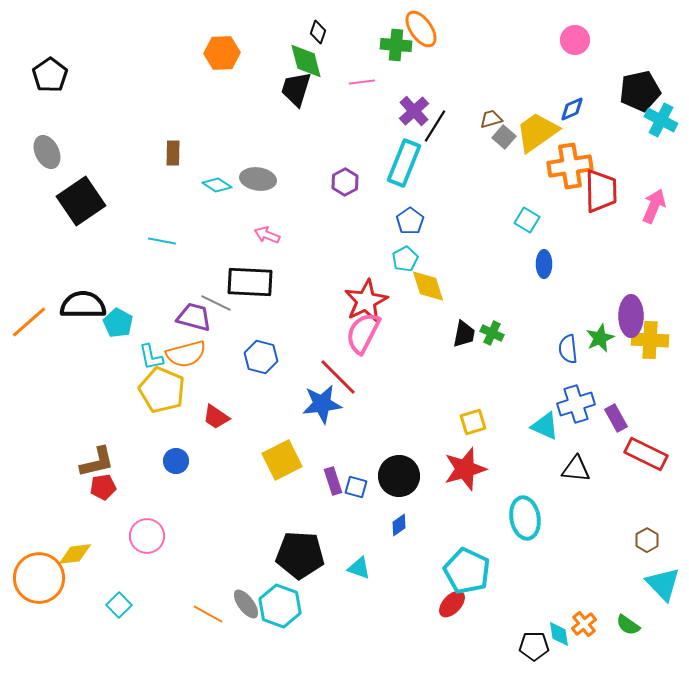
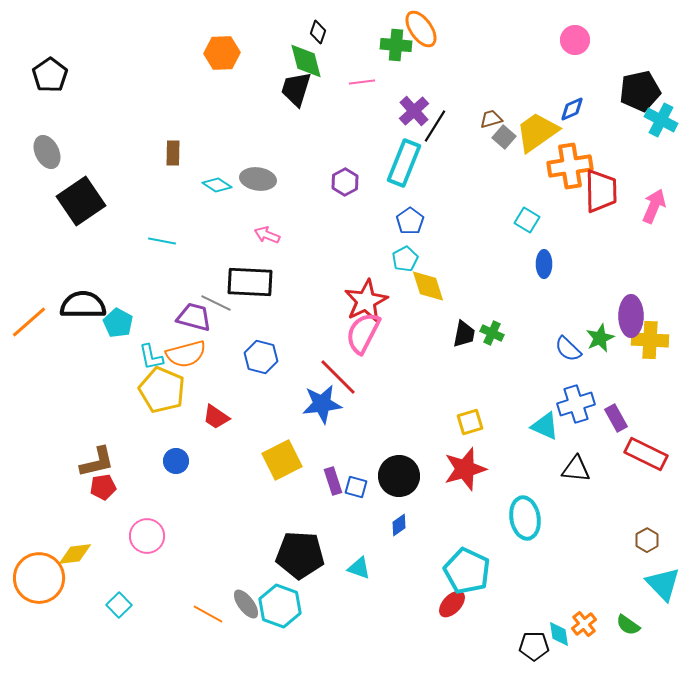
blue semicircle at (568, 349): rotated 40 degrees counterclockwise
yellow square at (473, 422): moved 3 px left
